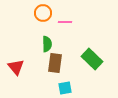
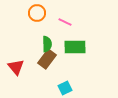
orange circle: moved 6 px left
pink line: rotated 24 degrees clockwise
green rectangle: moved 17 px left, 12 px up; rotated 45 degrees counterclockwise
brown rectangle: moved 8 px left, 4 px up; rotated 30 degrees clockwise
cyan square: rotated 16 degrees counterclockwise
